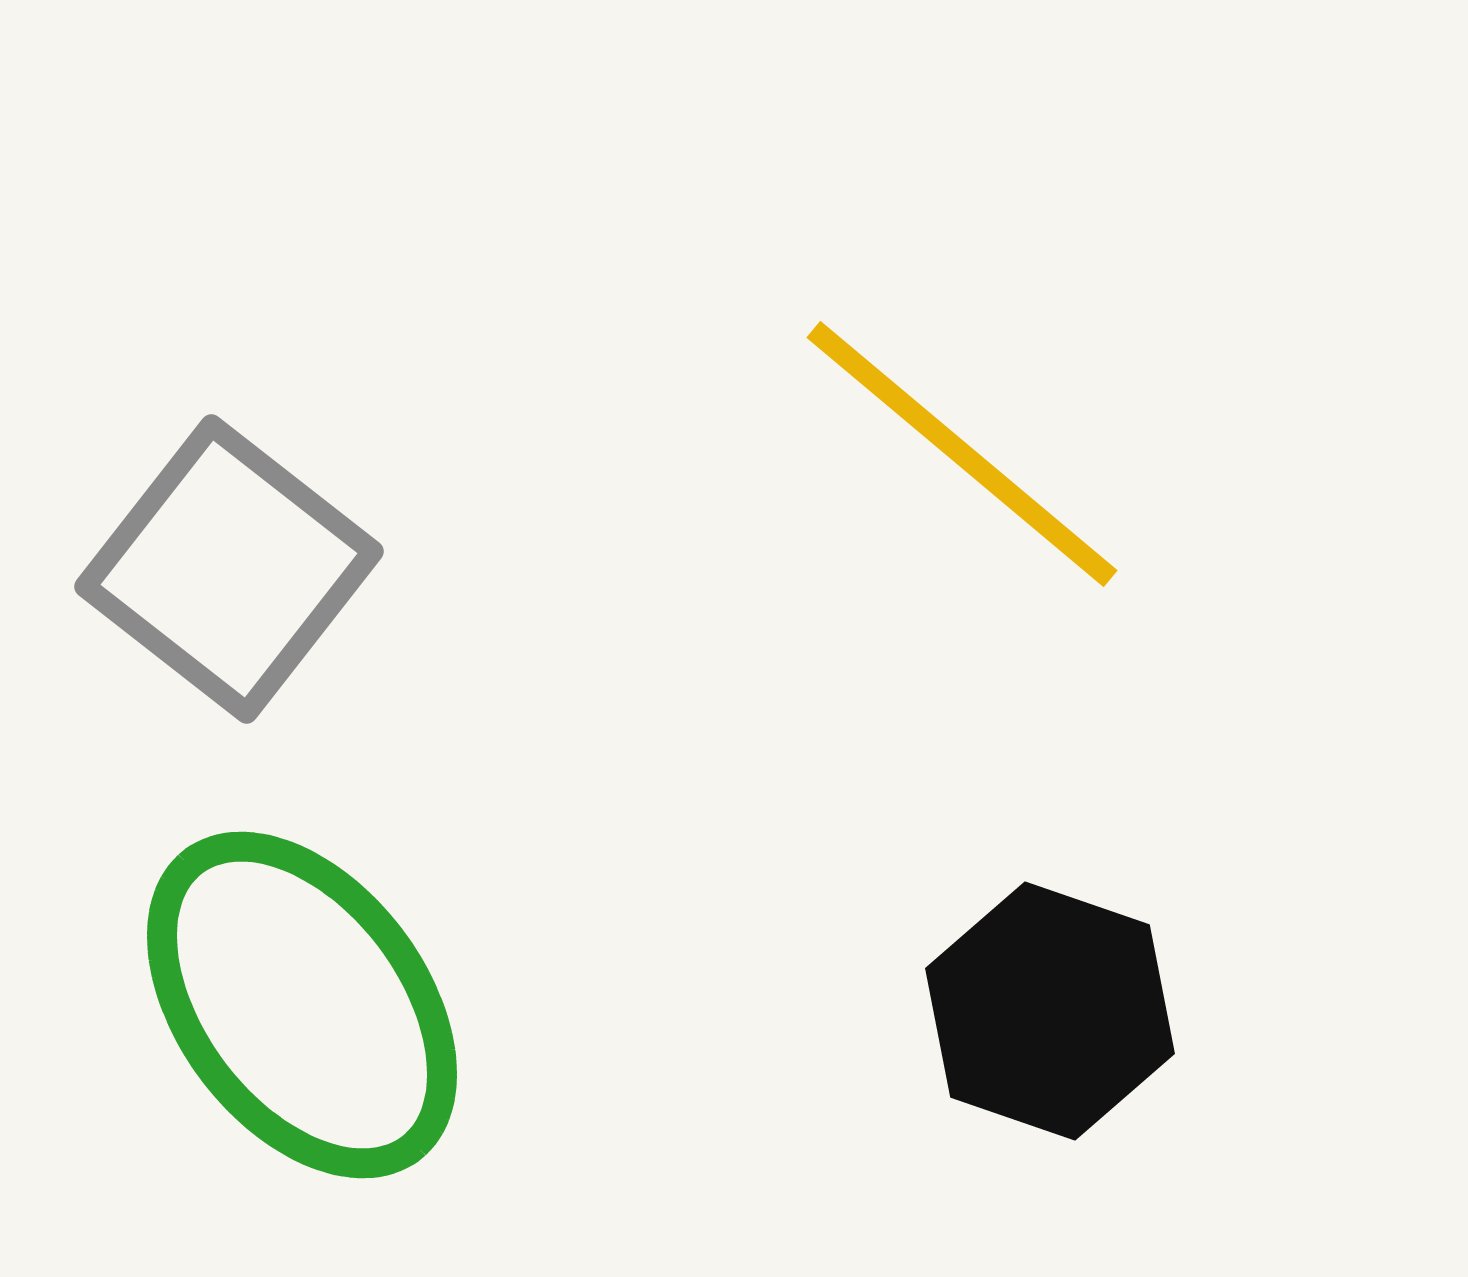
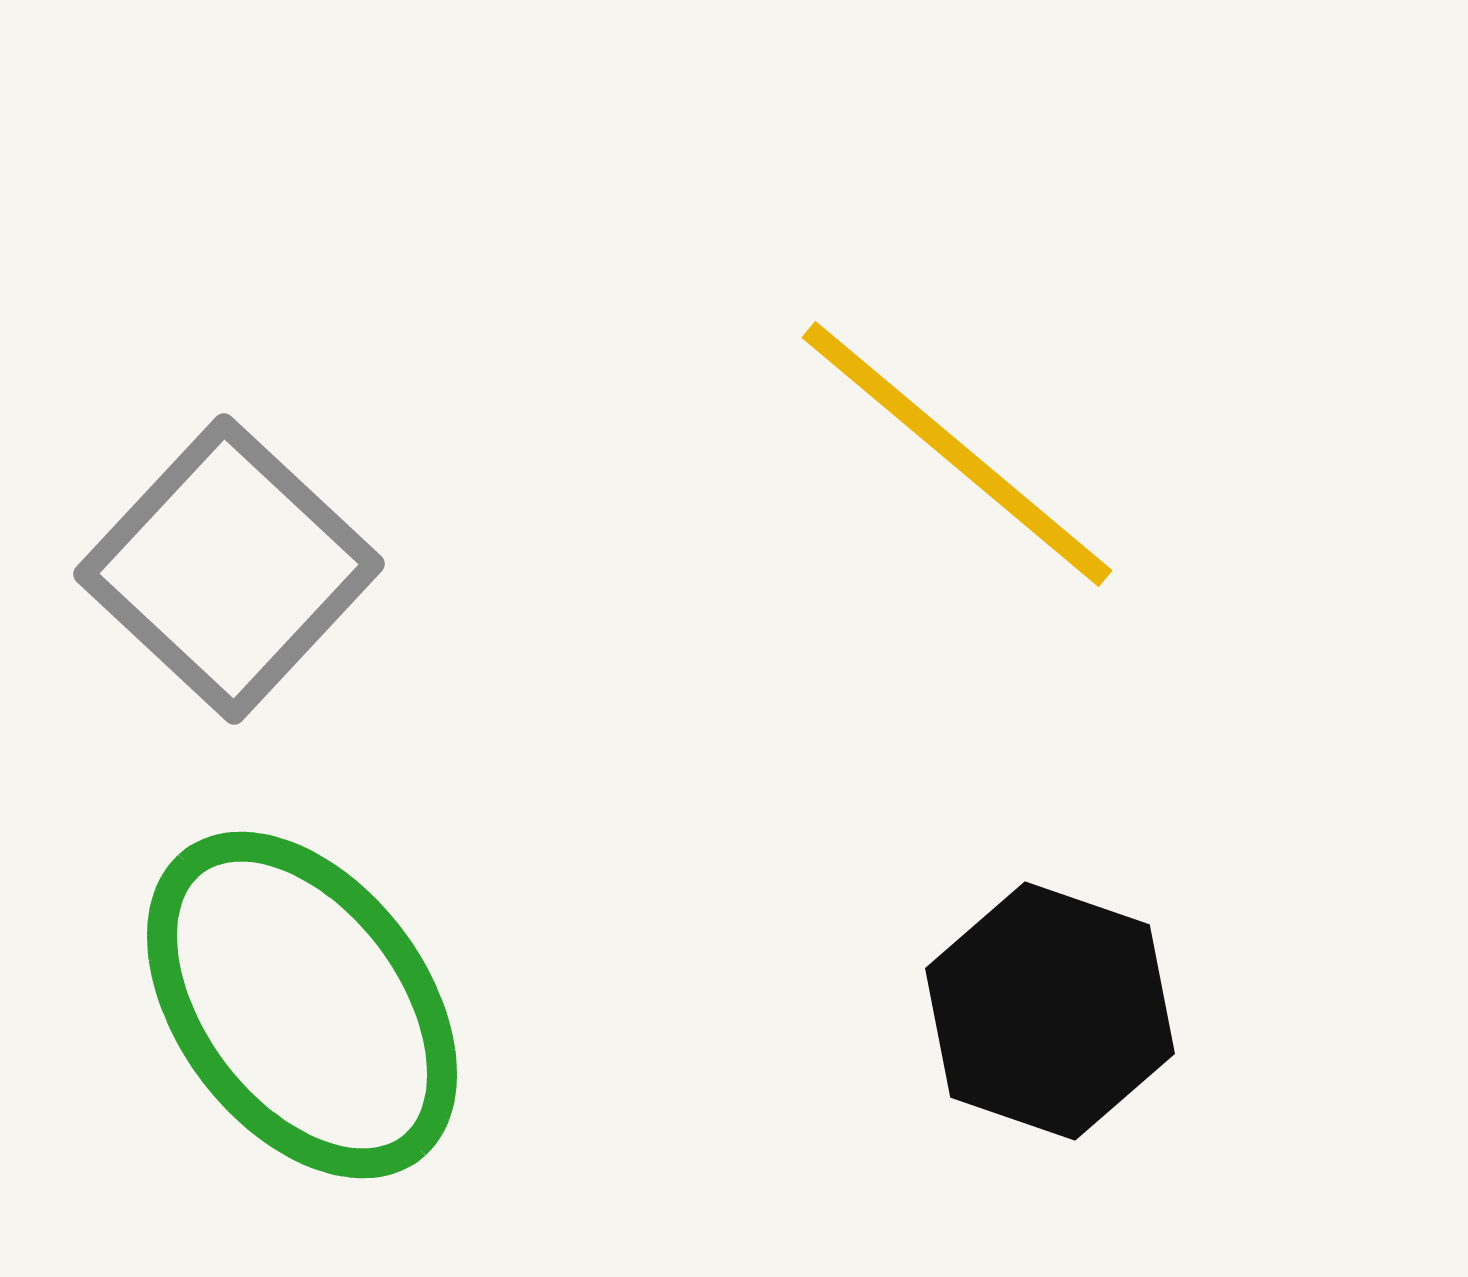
yellow line: moved 5 px left
gray square: rotated 5 degrees clockwise
